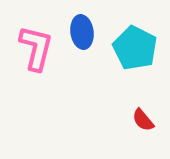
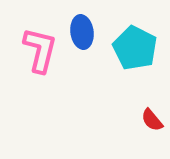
pink L-shape: moved 4 px right, 2 px down
red semicircle: moved 9 px right
